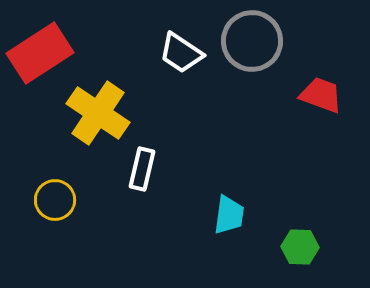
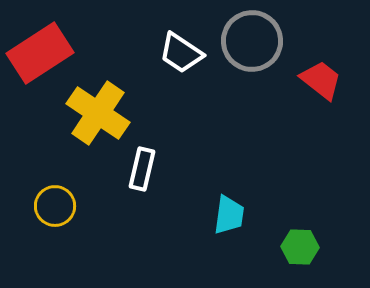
red trapezoid: moved 15 px up; rotated 18 degrees clockwise
yellow circle: moved 6 px down
